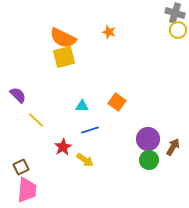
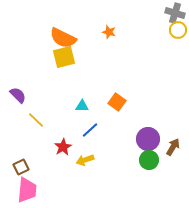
blue line: rotated 24 degrees counterclockwise
yellow arrow: rotated 126 degrees clockwise
